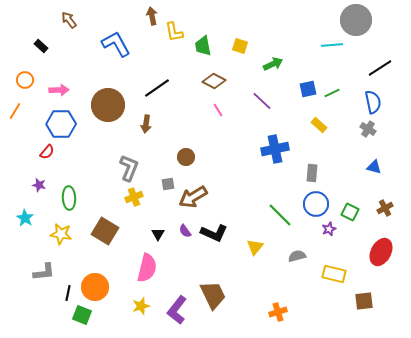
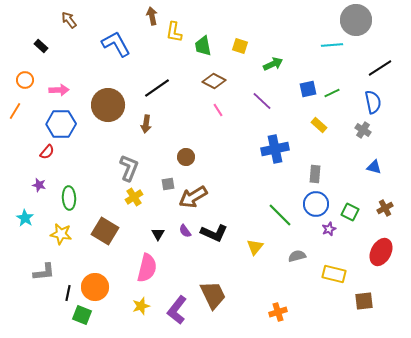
yellow L-shape at (174, 32): rotated 20 degrees clockwise
gray cross at (368, 129): moved 5 px left, 1 px down
gray rectangle at (312, 173): moved 3 px right, 1 px down
yellow cross at (134, 197): rotated 12 degrees counterclockwise
